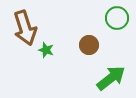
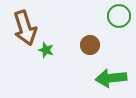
green circle: moved 2 px right, 2 px up
brown circle: moved 1 px right
green arrow: rotated 148 degrees counterclockwise
